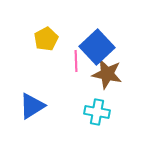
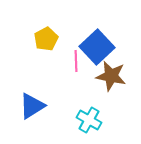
brown star: moved 4 px right, 2 px down
cyan cross: moved 8 px left, 8 px down; rotated 20 degrees clockwise
